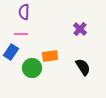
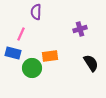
purple semicircle: moved 12 px right
purple cross: rotated 32 degrees clockwise
pink line: rotated 64 degrees counterclockwise
blue rectangle: moved 2 px right, 1 px down; rotated 70 degrees clockwise
black semicircle: moved 8 px right, 4 px up
